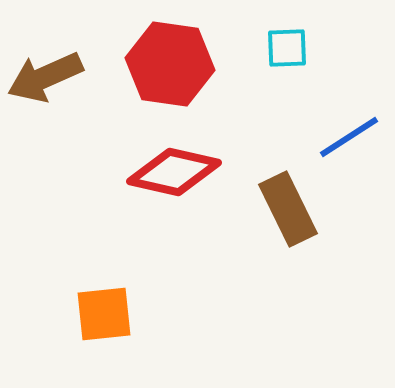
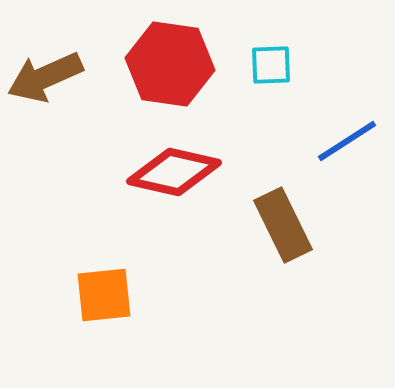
cyan square: moved 16 px left, 17 px down
blue line: moved 2 px left, 4 px down
brown rectangle: moved 5 px left, 16 px down
orange square: moved 19 px up
